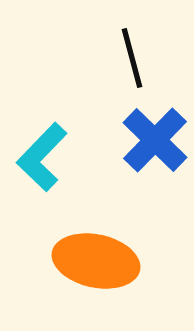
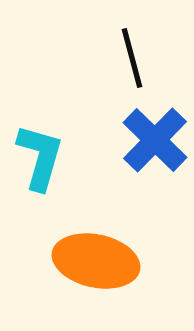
cyan L-shape: moved 2 px left; rotated 152 degrees clockwise
